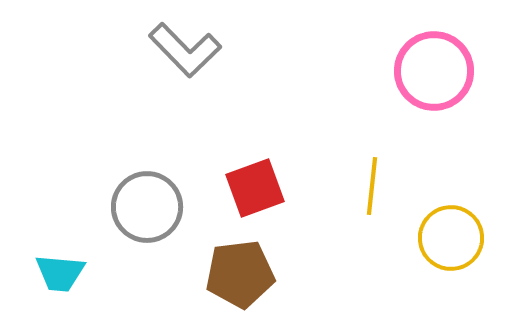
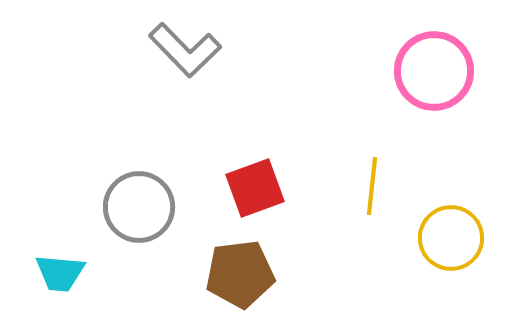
gray circle: moved 8 px left
